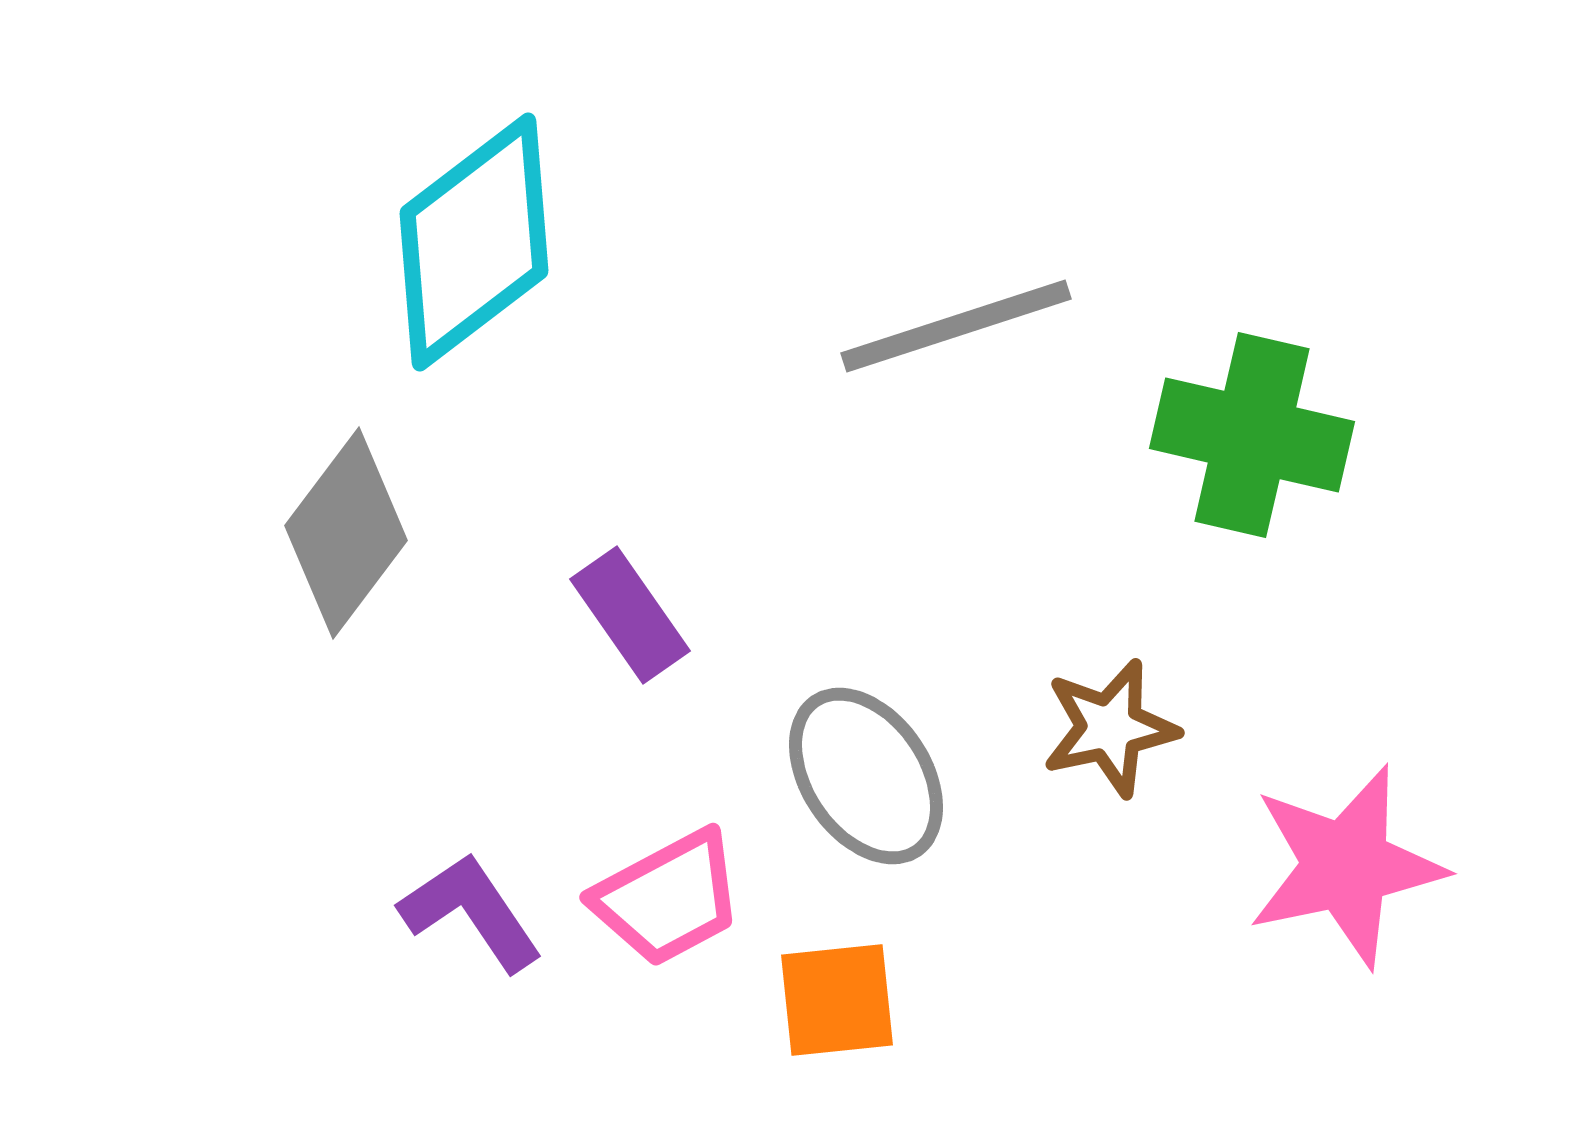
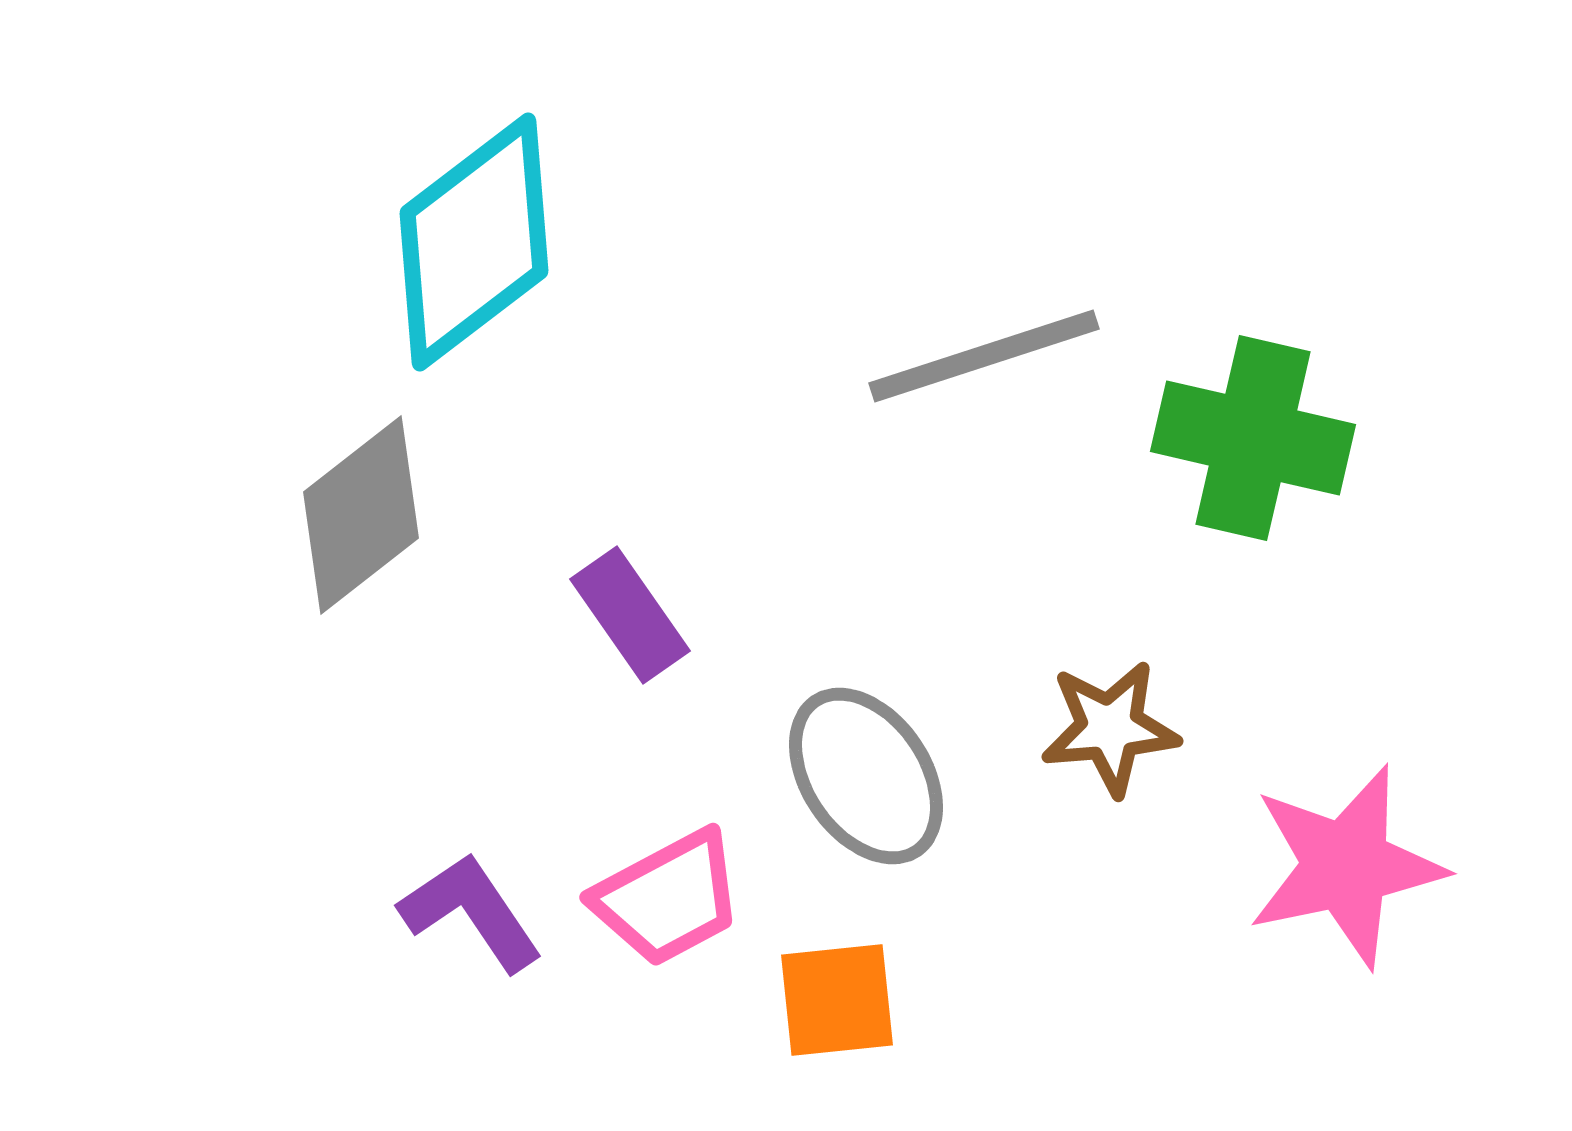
gray line: moved 28 px right, 30 px down
green cross: moved 1 px right, 3 px down
gray diamond: moved 15 px right, 18 px up; rotated 15 degrees clockwise
brown star: rotated 7 degrees clockwise
